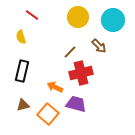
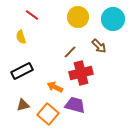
cyan circle: moved 1 px up
black rectangle: rotated 50 degrees clockwise
purple trapezoid: moved 1 px left, 1 px down
